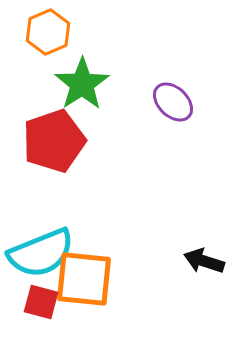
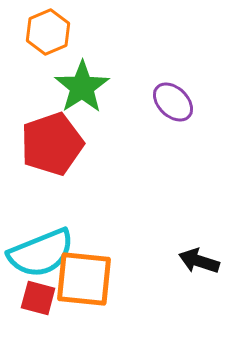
green star: moved 3 px down
red pentagon: moved 2 px left, 3 px down
black arrow: moved 5 px left
red square: moved 3 px left, 4 px up
